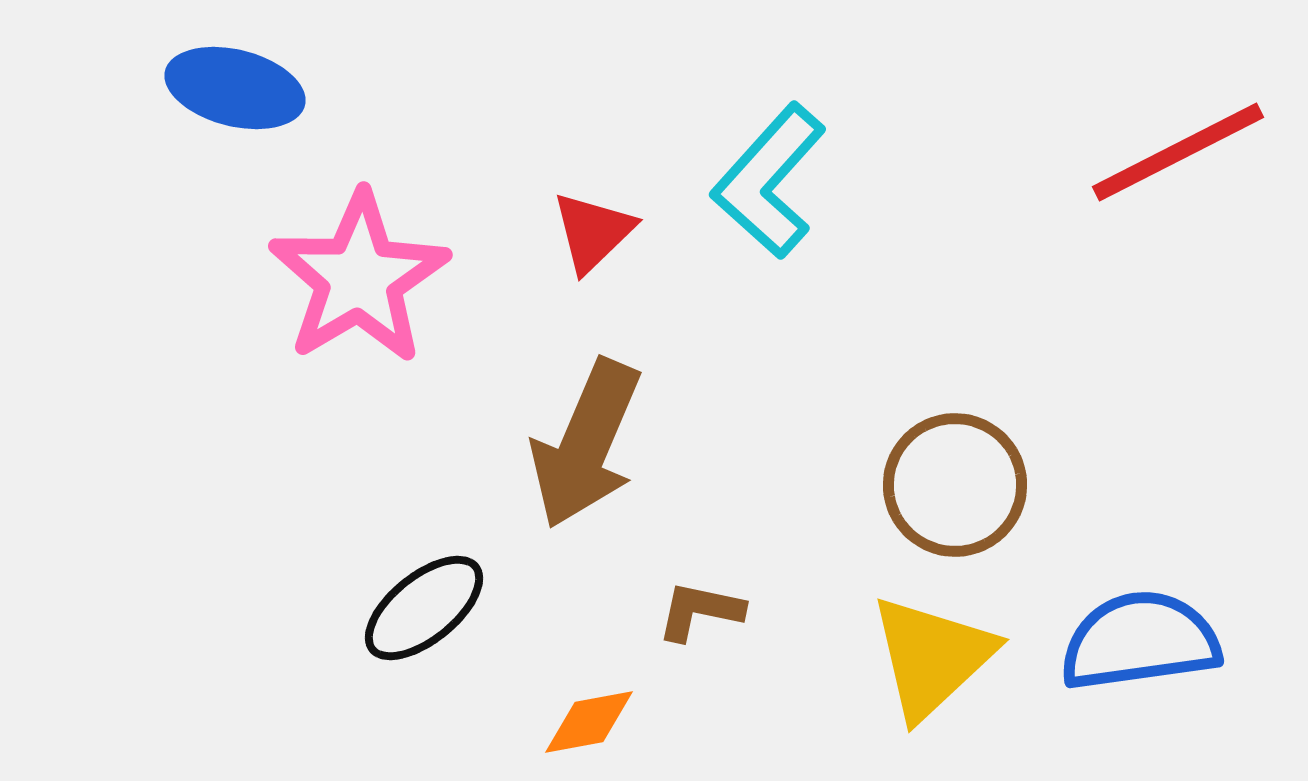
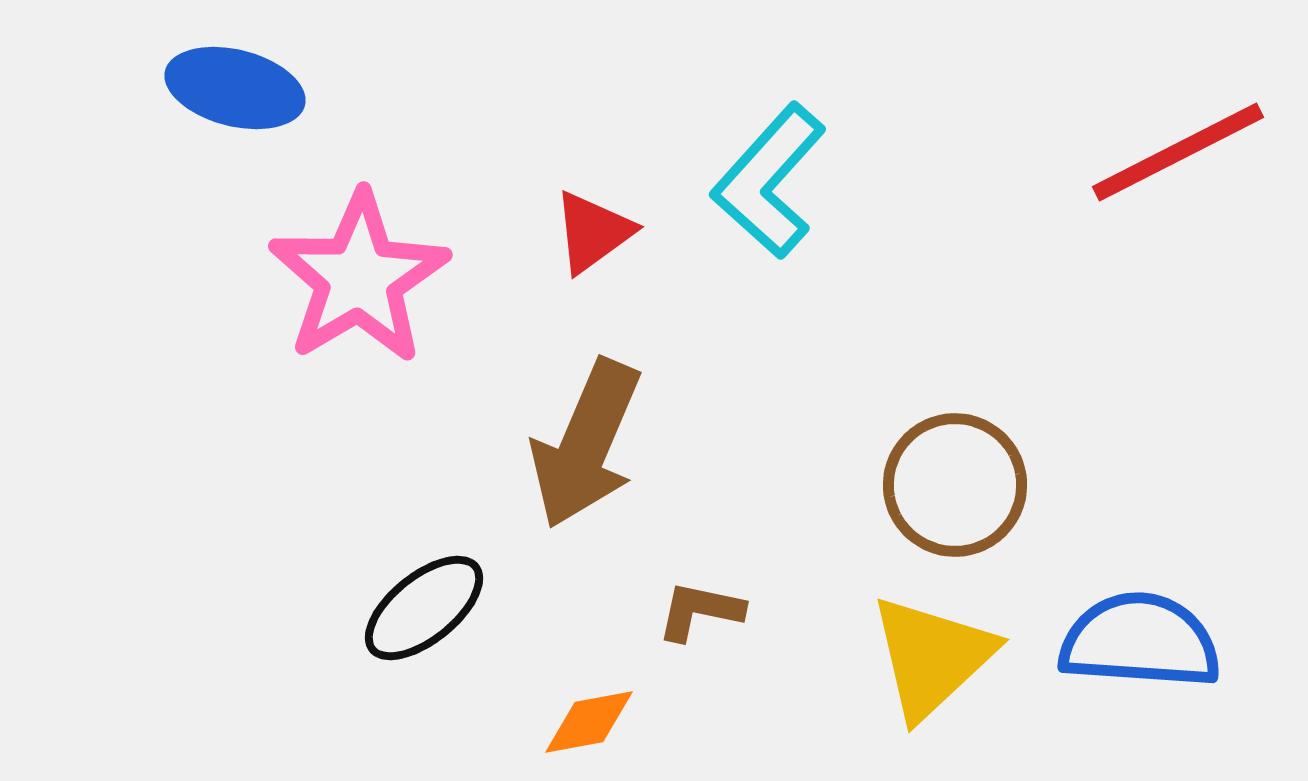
red triangle: rotated 8 degrees clockwise
blue semicircle: rotated 12 degrees clockwise
